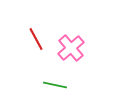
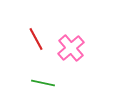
green line: moved 12 px left, 2 px up
